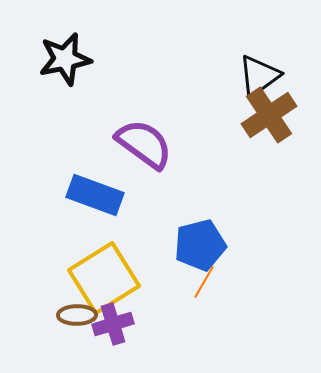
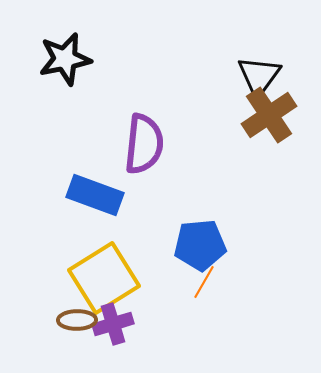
black triangle: rotated 18 degrees counterclockwise
purple semicircle: rotated 60 degrees clockwise
blue pentagon: rotated 9 degrees clockwise
brown ellipse: moved 5 px down
